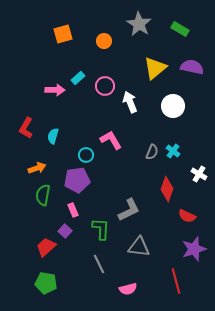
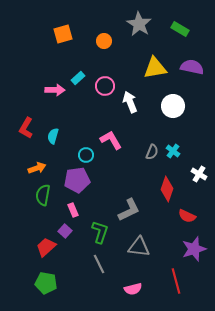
yellow triangle: rotated 30 degrees clockwise
green L-shape: moved 1 px left, 3 px down; rotated 15 degrees clockwise
pink semicircle: moved 5 px right
